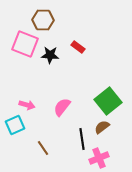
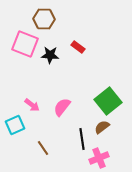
brown hexagon: moved 1 px right, 1 px up
pink arrow: moved 5 px right; rotated 21 degrees clockwise
